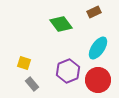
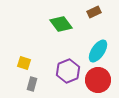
cyan ellipse: moved 3 px down
gray rectangle: rotated 56 degrees clockwise
